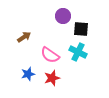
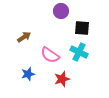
purple circle: moved 2 px left, 5 px up
black square: moved 1 px right, 1 px up
cyan cross: moved 1 px right
red star: moved 10 px right, 1 px down
